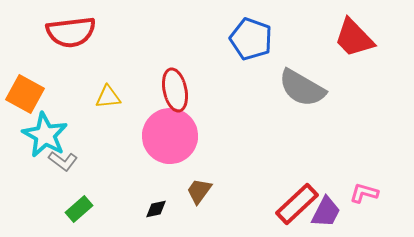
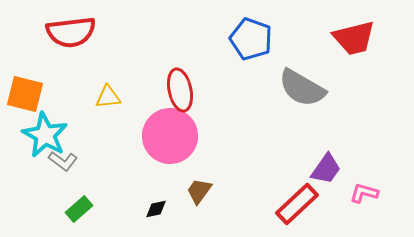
red trapezoid: rotated 60 degrees counterclockwise
red ellipse: moved 5 px right
orange square: rotated 15 degrees counterclockwise
purple trapezoid: moved 43 px up; rotated 8 degrees clockwise
